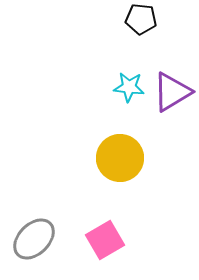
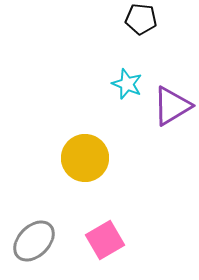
cyan star: moved 2 px left, 3 px up; rotated 16 degrees clockwise
purple triangle: moved 14 px down
yellow circle: moved 35 px left
gray ellipse: moved 2 px down
